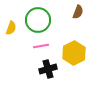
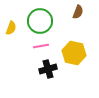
green circle: moved 2 px right, 1 px down
yellow hexagon: rotated 20 degrees counterclockwise
